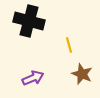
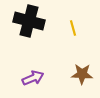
yellow line: moved 4 px right, 17 px up
brown star: rotated 20 degrees counterclockwise
